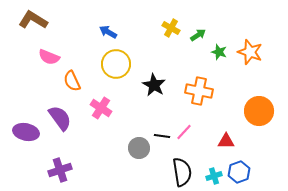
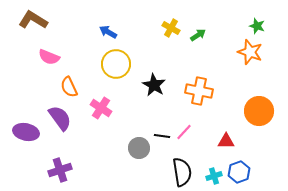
green star: moved 38 px right, 26 px up
orange semicircle: moved 3 px left, 6 px down
